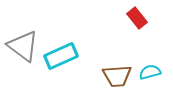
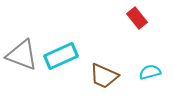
gray triangle: moved 1 px left, 9 px down; rotated 16 degrees counterclockwise
brown trapezoid: moved 13 px left; rotated 28 degrees clockwise
